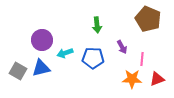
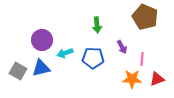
brown pentagon: moved 3 px left, 2 px up
